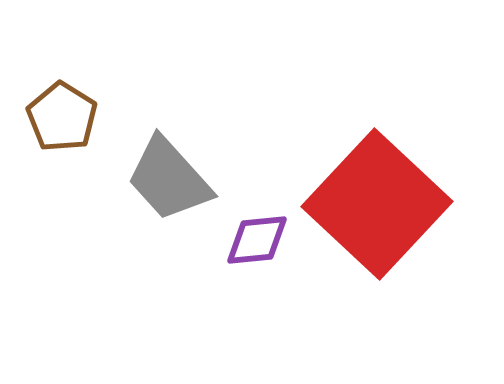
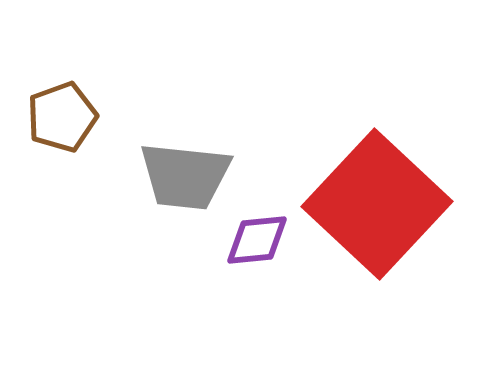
brown pentagon: rotated 20 degrees clockwise
gray trapezoid: moved 16 px right, 3 px up; rotated 42 degrees counterclockwise
